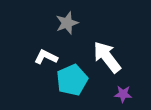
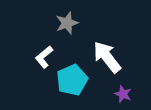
white L-shape: moved 2 px left; rotated 65 degrees counterclockwise
purple star: rotated 18 degrees clockwise
